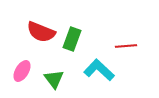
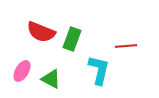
cyan L-shape: rotated 60 degrees clockwise
green triangle: moved 3 px left; rotated 25 degrees counterclockwise
